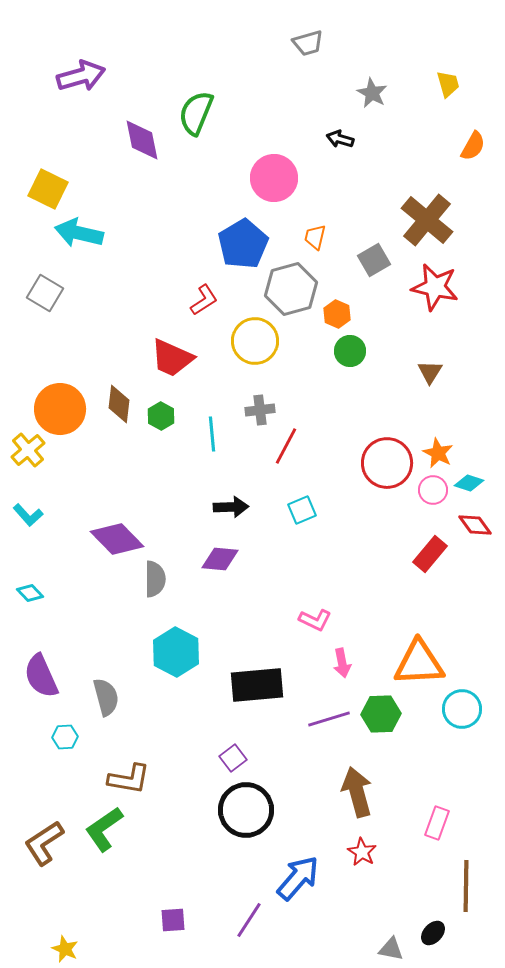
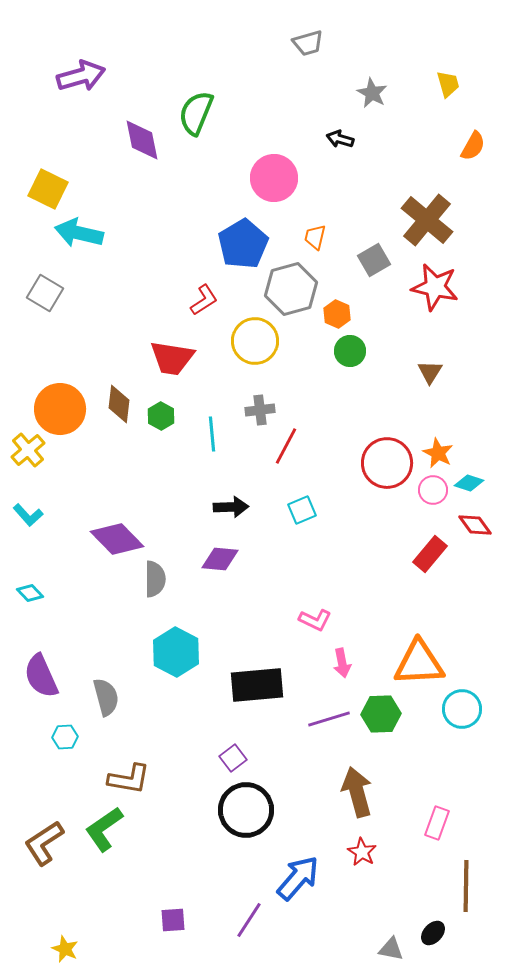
red trapezoid at (172, 358): rotated 15 degrees counterclockwise
